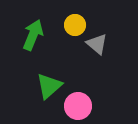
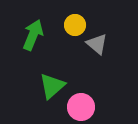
green triangle: moved 3 px right
pink circle: moved 3 px right, 1 px down
